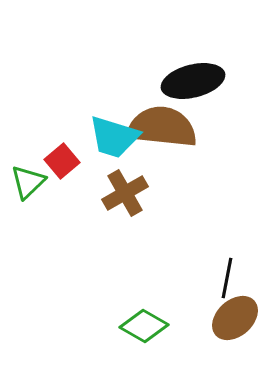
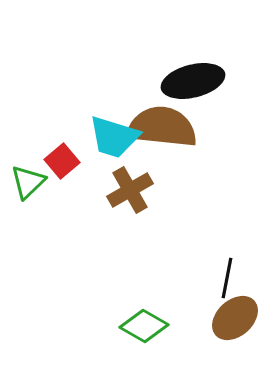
brown cross: moved 5 px right, 3 px up
